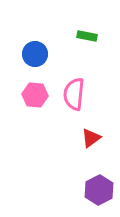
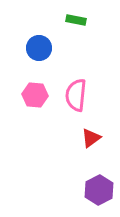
green rectangle: moved 11 px left, 16 px up
blue circle: moved 4 px right, 6 px up
pink semicircle: moved 2 px right, 1 px down
